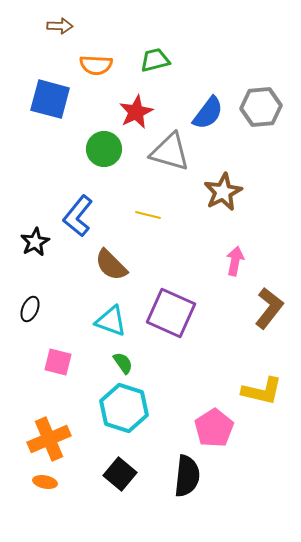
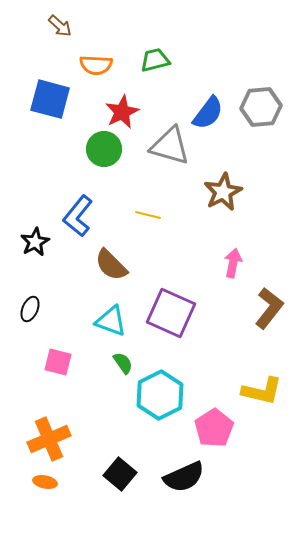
brown arrow: rotated 40 degrees clockwise
red star: moved 14 px left
gray triangle: moved 6 px up
pink arrow: moved 2 px left, 2 px down
cyan hexagon: moved 36 px right, 13 px up; rotated 15 degrees clockwise
black semicircle: moved 3 px left, 1 px down; rotated 60 degrees clockwise
